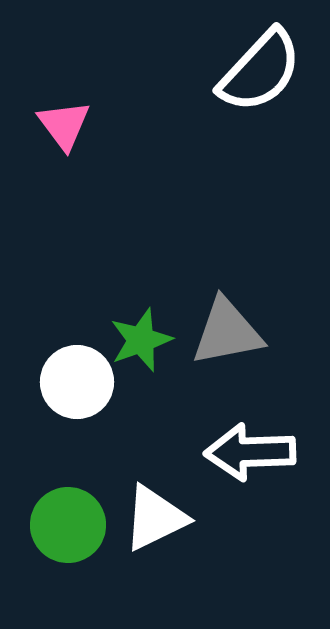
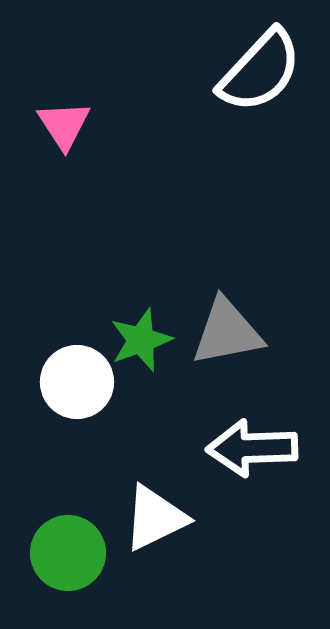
pink triangle: rotated 4 degrees clockwise
white arrow: moved 2 px right, 4 px up
green circle: moved 28 px down
